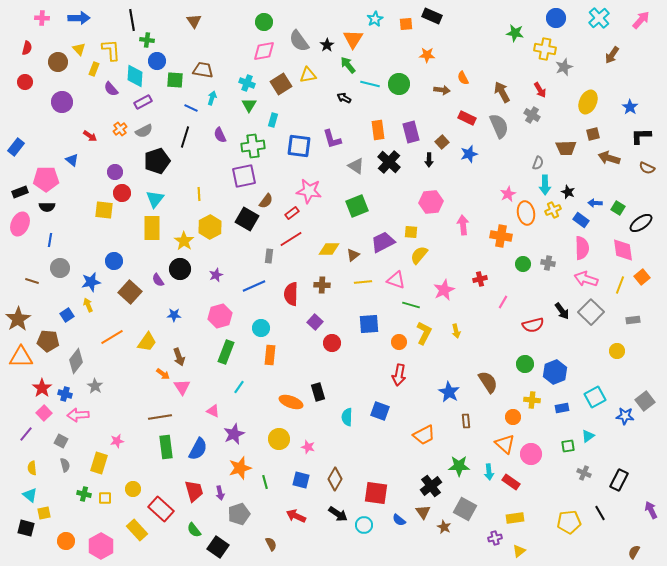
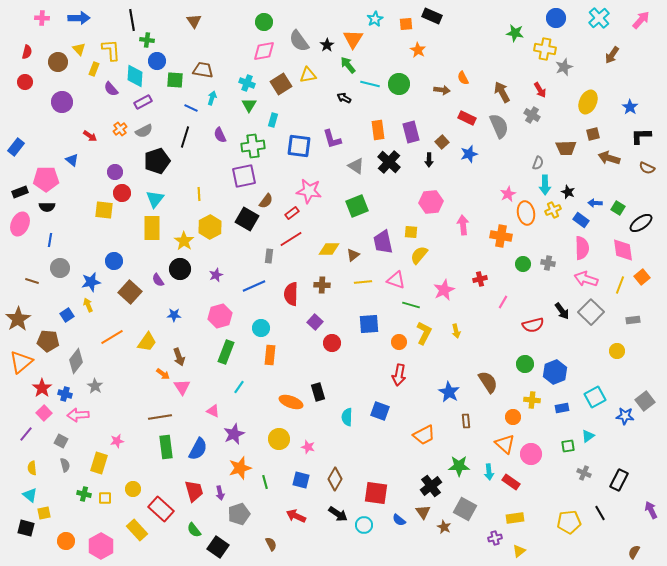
red semicircle at (27, 48): moved 4 px down
orange star at (427, 55): moved 9 px left, 5 px up; rotated 28 degrees clockwise
purple trapezoid at (383, 242): rotated 75 degrees counterclockwise
orange triangle at (21, 357): moved 5 px down; rotated 40 degrees counterclockwise
